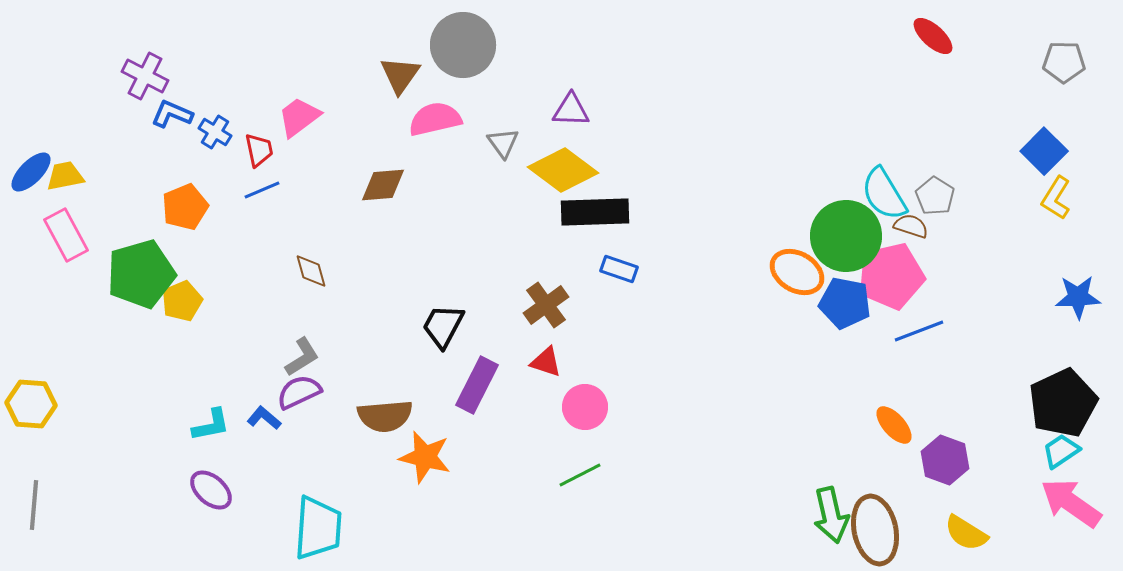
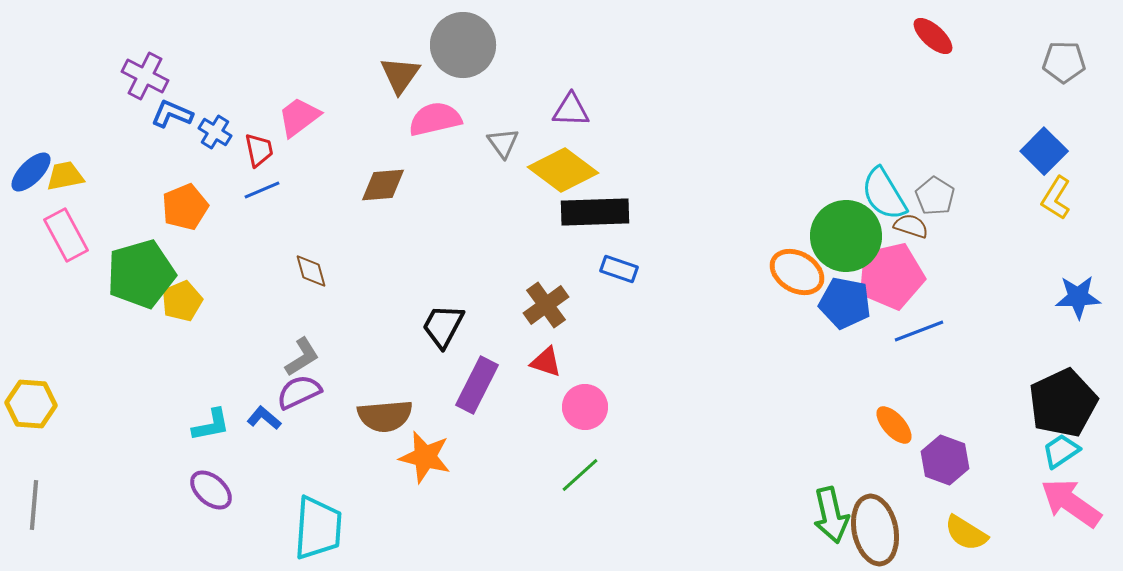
green line at (580, 475): rotated 15 degrees counterclockwise
